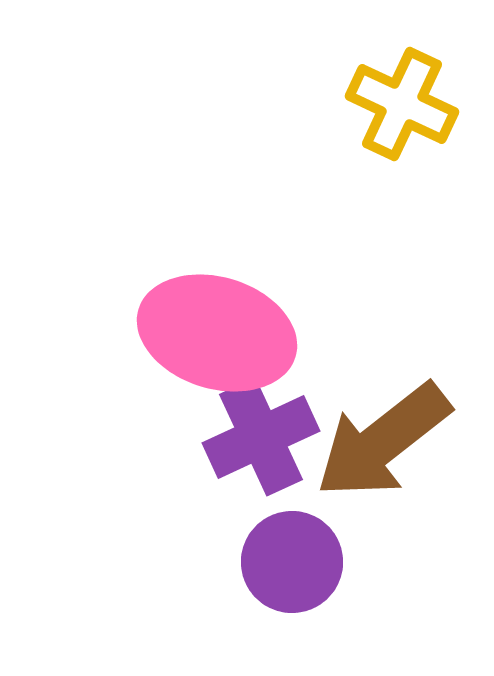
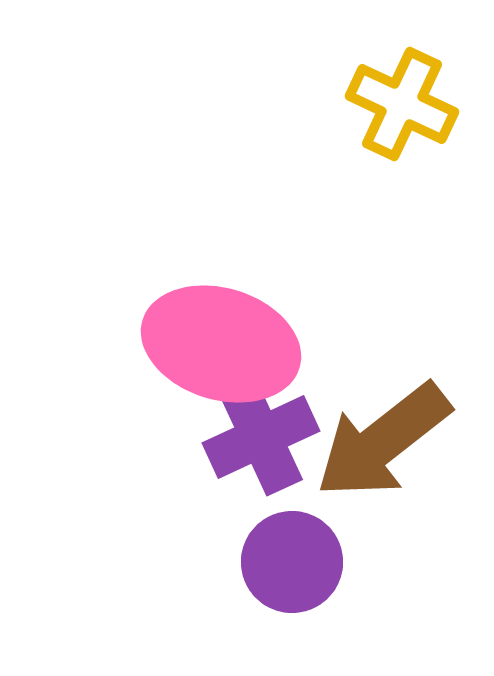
pink ellipse: moved 4 px right, 11 px down
